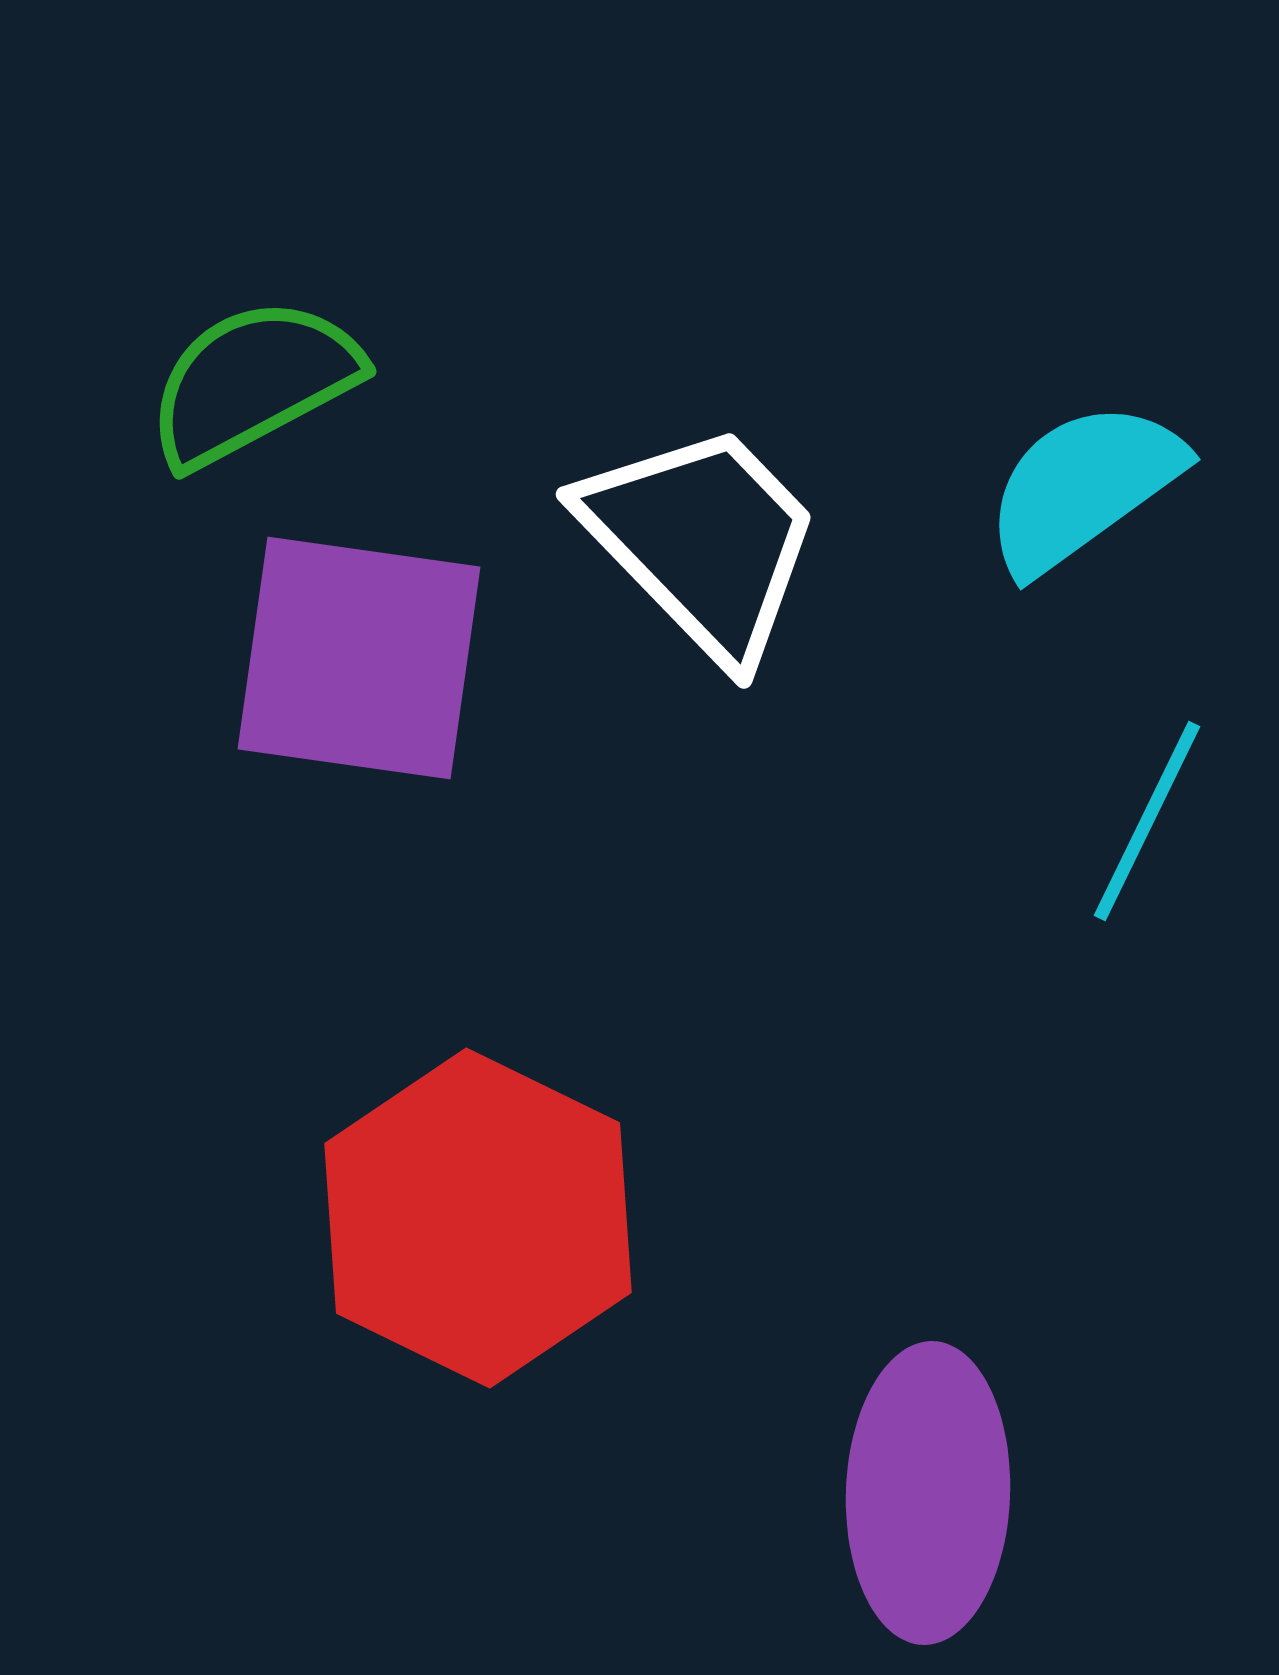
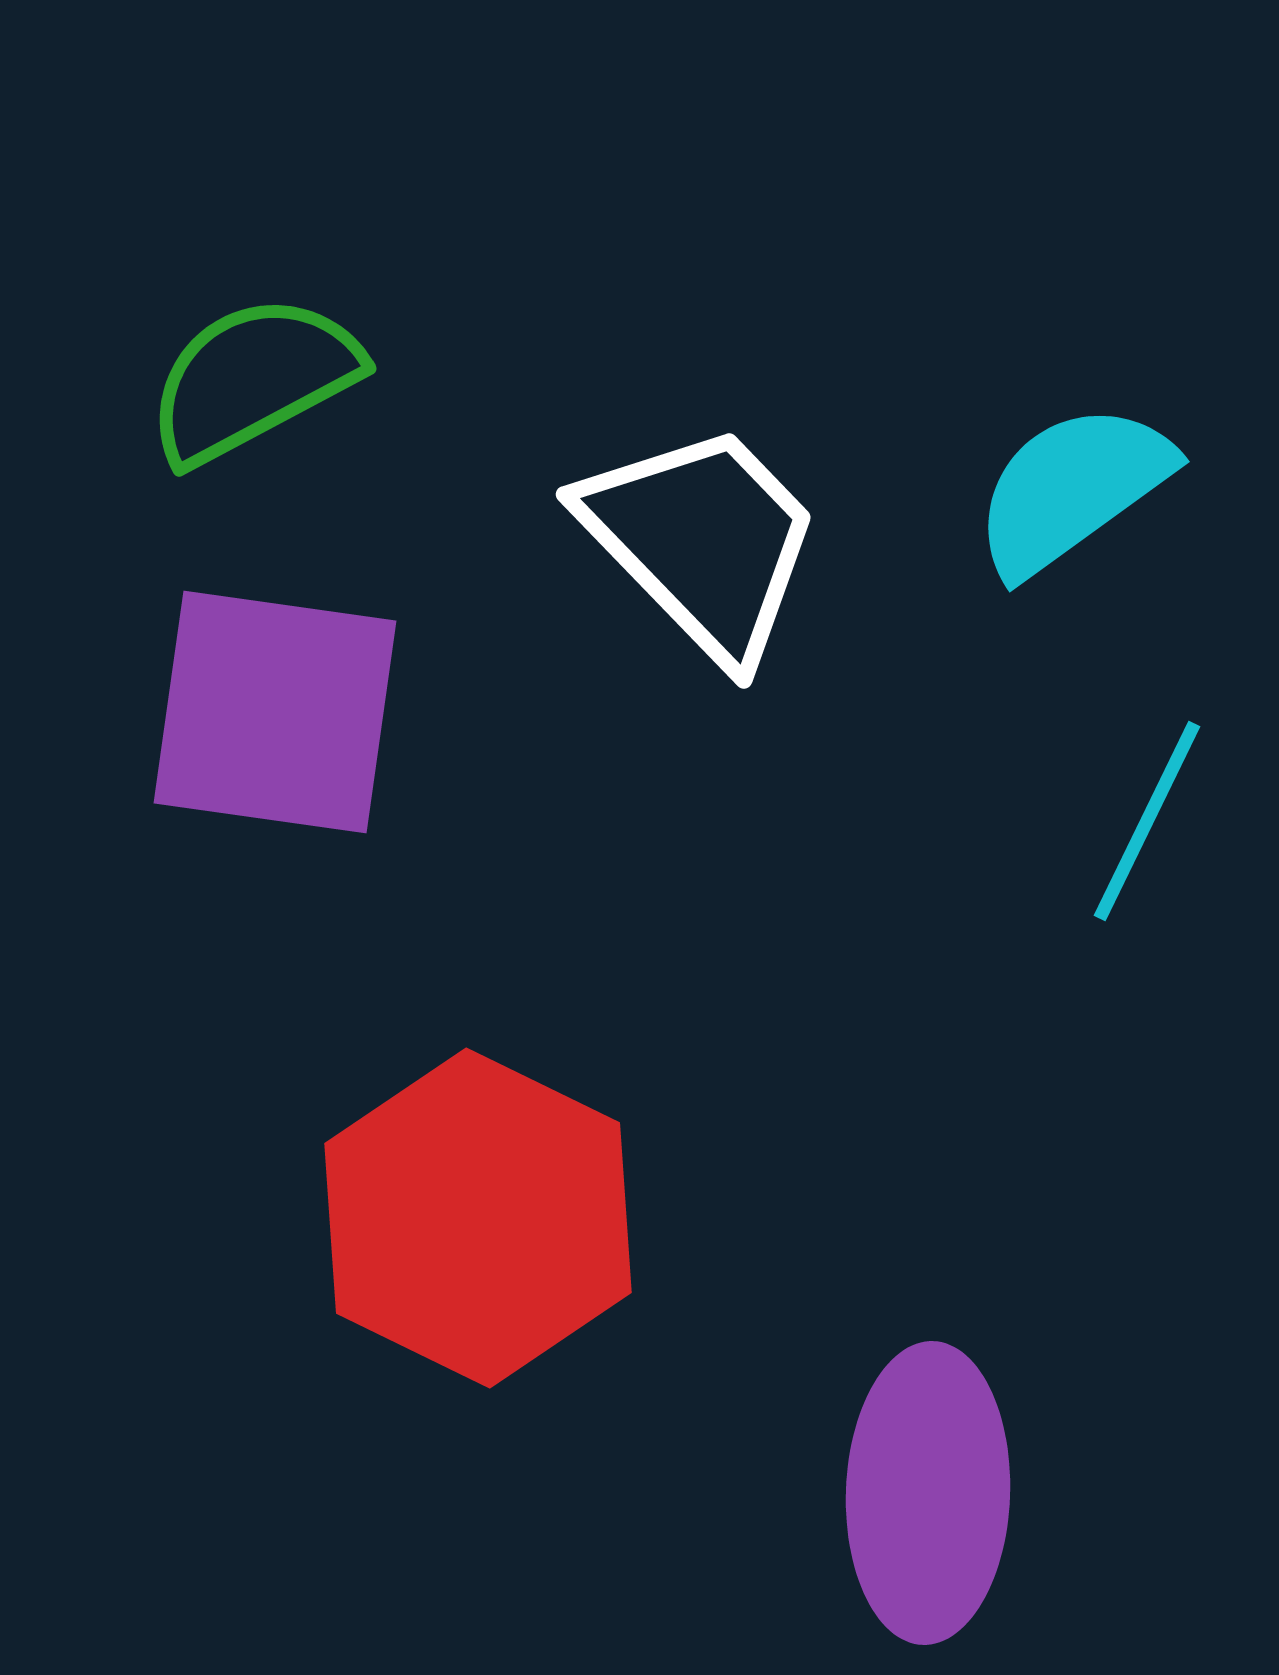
green semicircle: moved 3 px up
cyan semicircle: moved 11 px left, 2 px down
purple square: moved 84 px left, 54 px down
